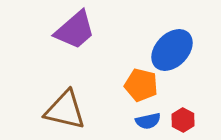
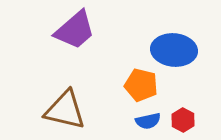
blue ellipse: moved 2 px right; rotated 51 degrees clockwise
